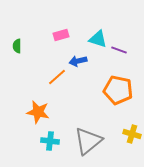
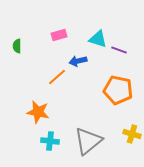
pink rectangle: moved 2 px left
